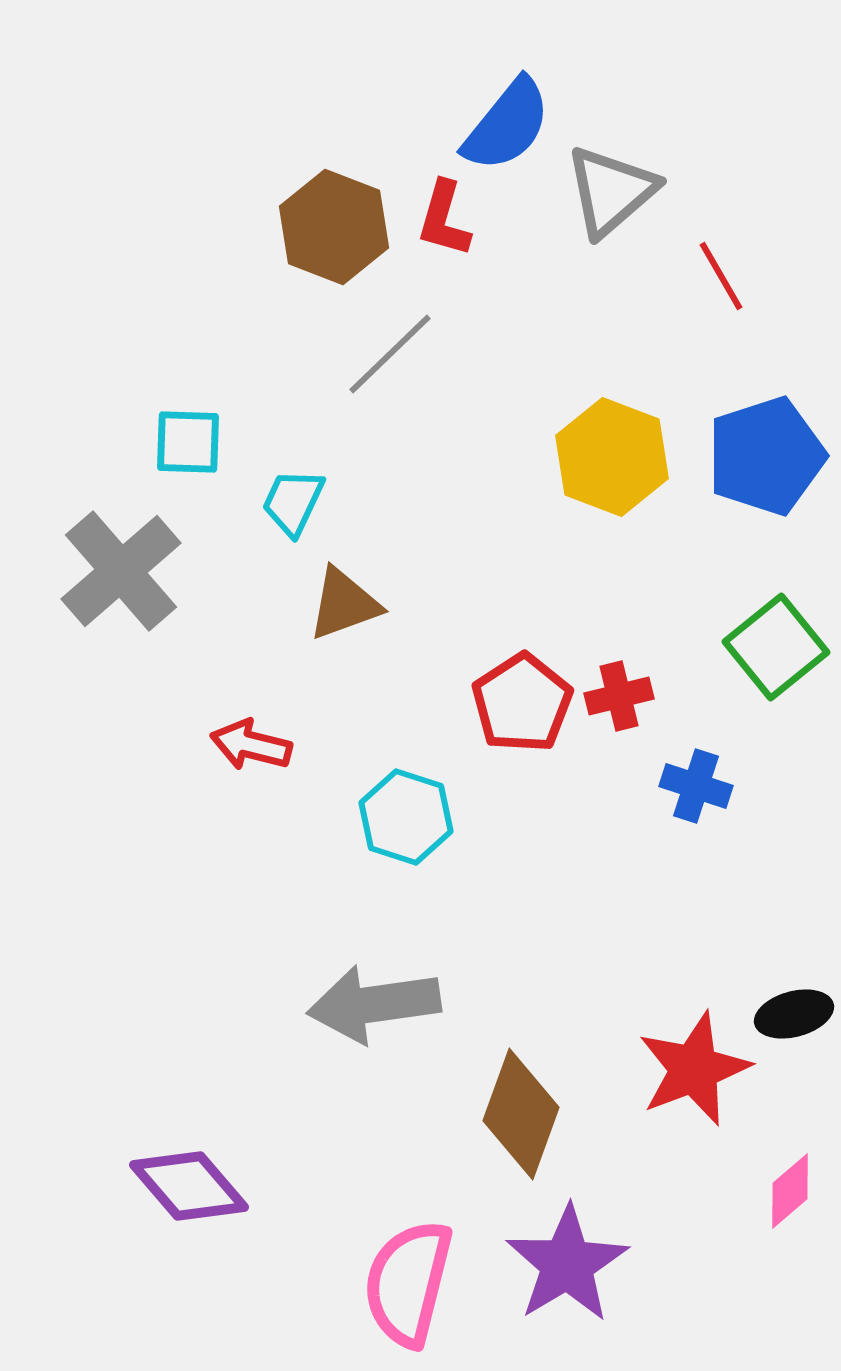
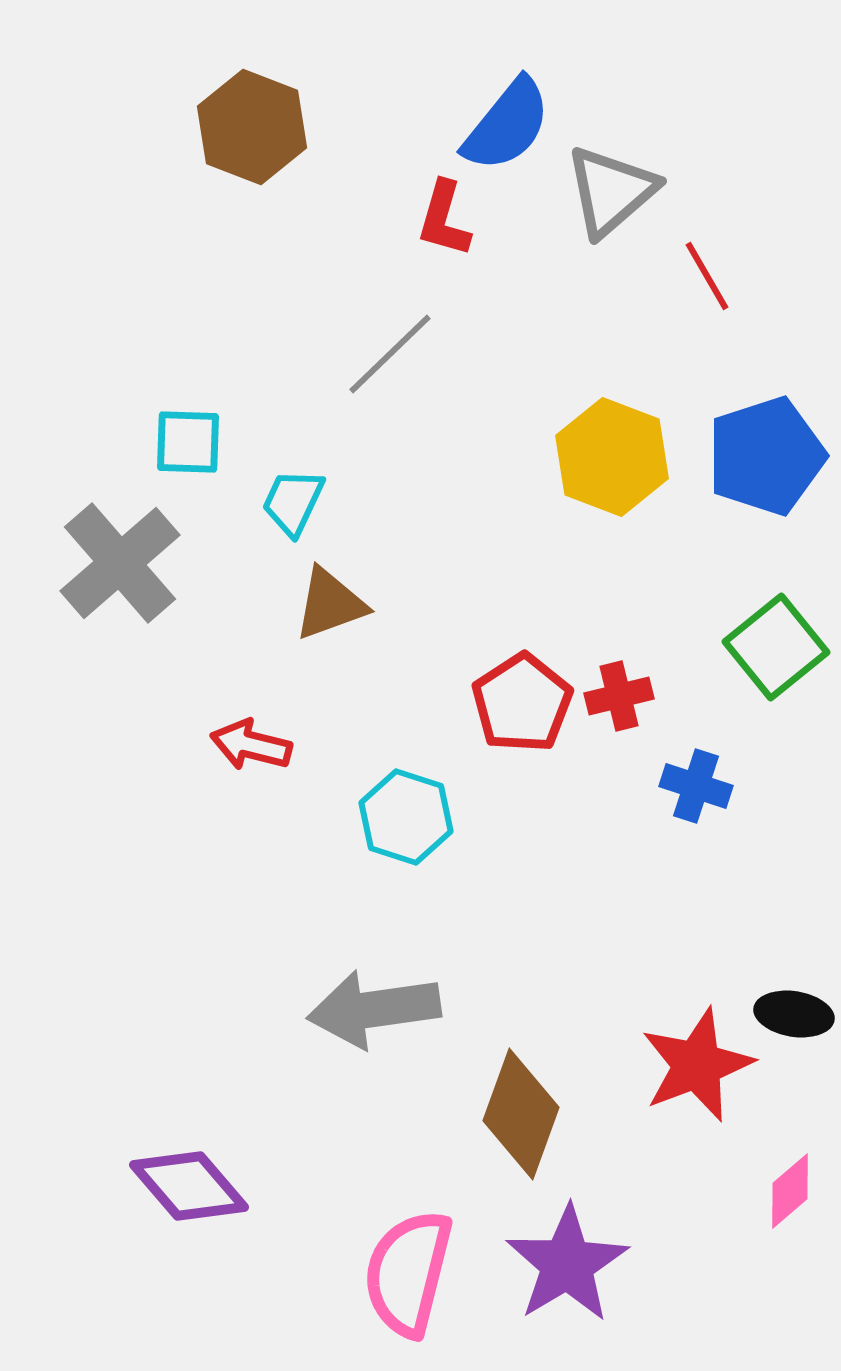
brown hexagon: moved 82 px left, 100 px up
red line: moved 14 px left
gray cross: moved 1 px left, 8 px up
brown triangle: moved 14 px left
gray arrow: moved 5 px down
black ellipse: rotated 24 degrees clockwise
red star: moved 3 px right, 4 px up
pink semicircle: moved 10 px up
